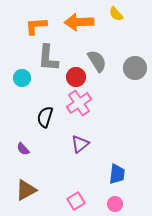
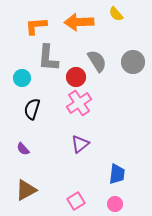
gray circle: moved 2 px left, 6 px up
black semicircle: moved 13 px left, 8 px up
